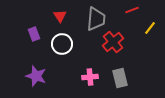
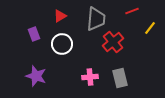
red line: moved 1 px down
red triangle: rotated 32 degrees clockwise
